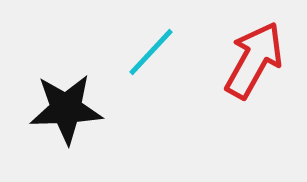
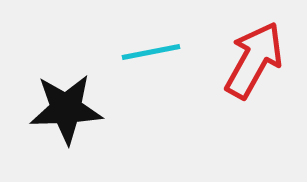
cyan line: rotated 36 degrees clockwise
